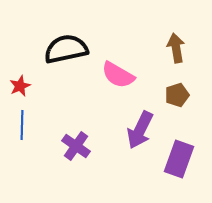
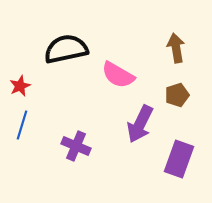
blue line: rotated 16 degrees clockwise
purple arrow: moved 6 px up
purple cross: rotated 12 degrees counterclockwise
